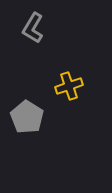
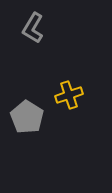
yellow cross: moved 9 px down
